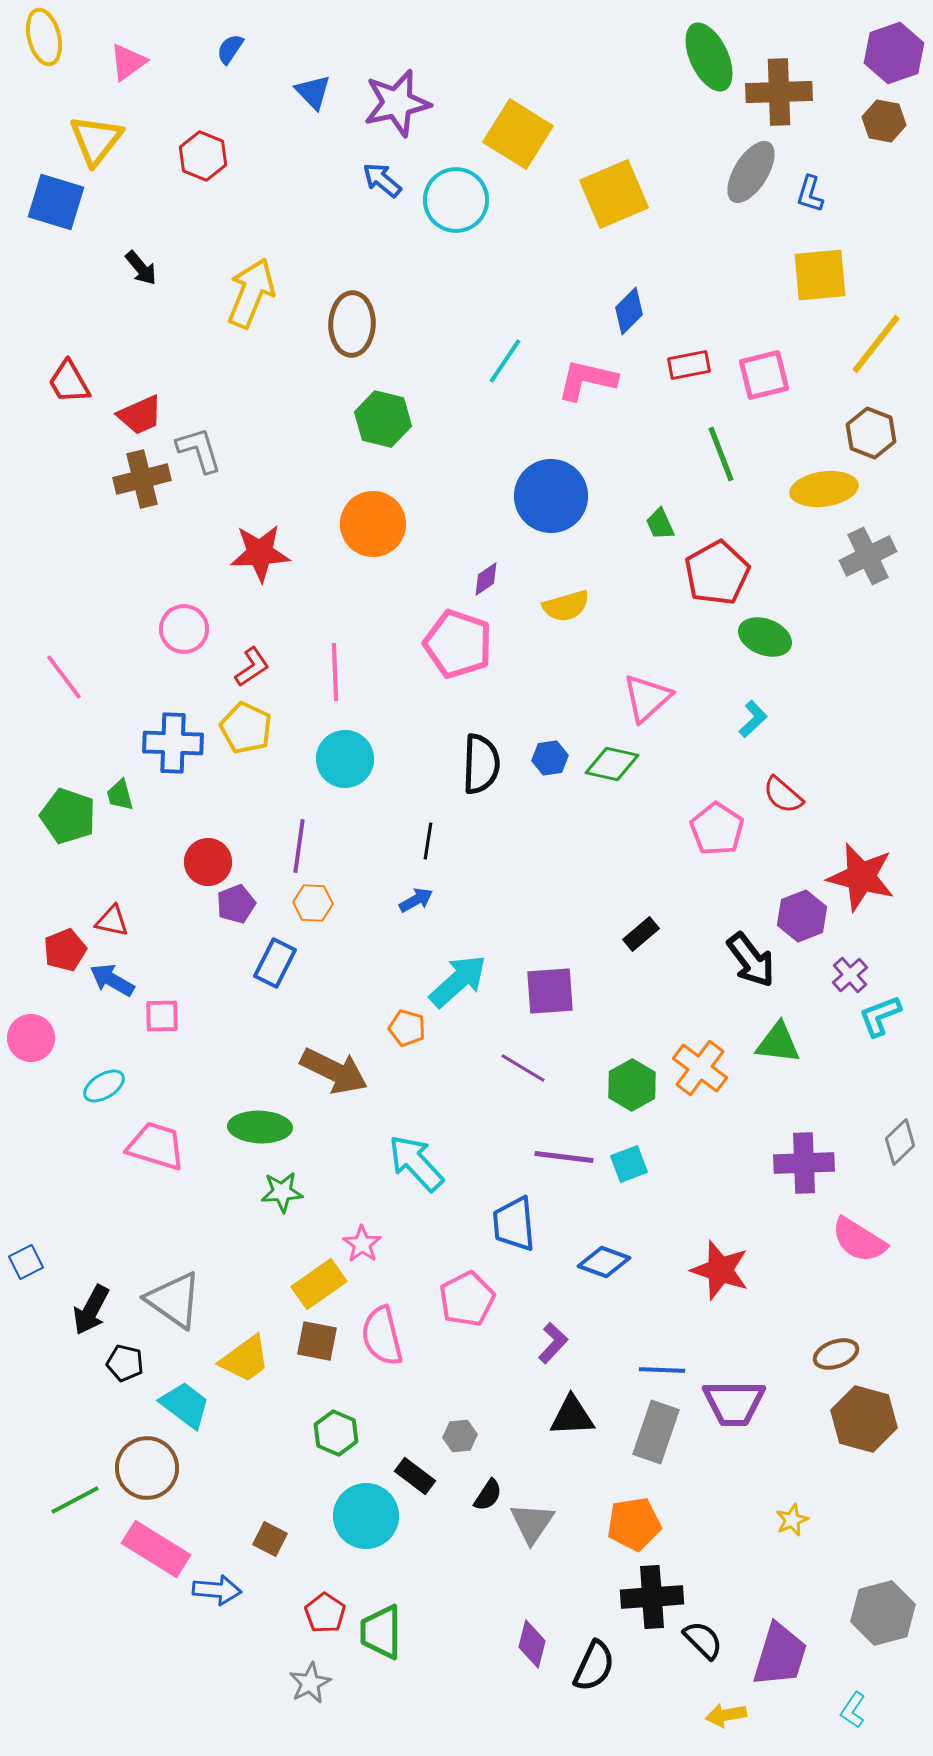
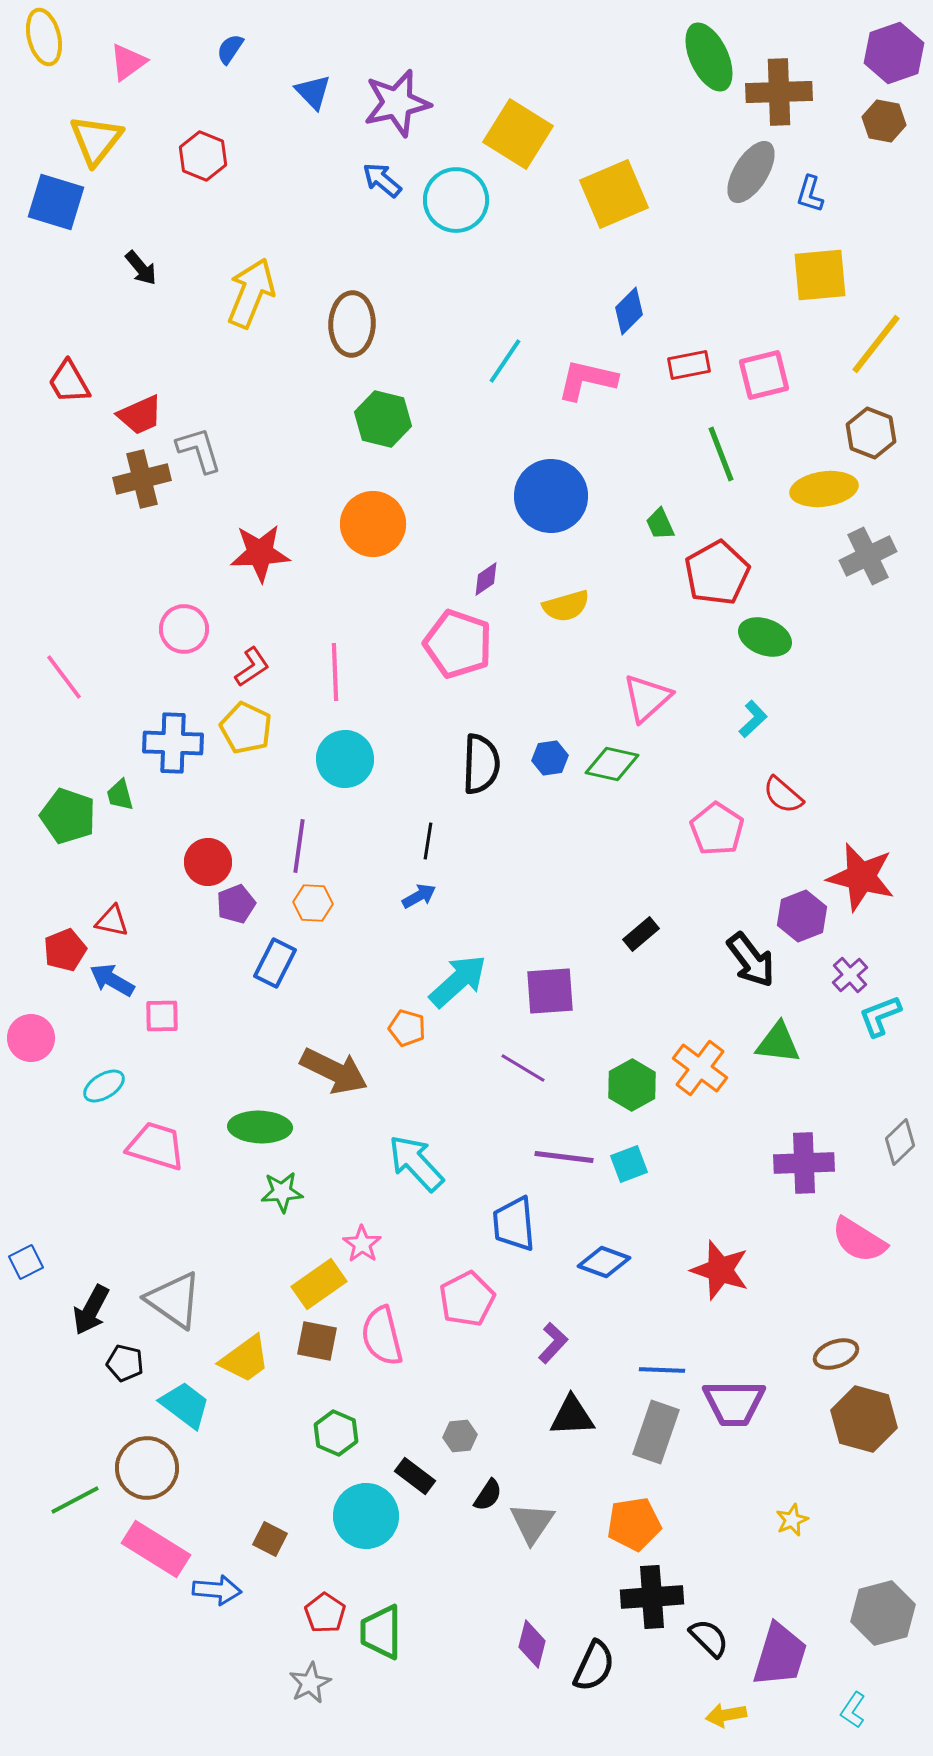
blue arrow at (416, 900): moved 3 px right, 4 px up
black semicircle at (703, 1640): moved 6 px right, 2 px up
